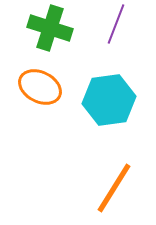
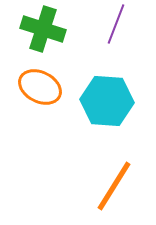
green cross: moved 7 px left, 1 px down
cyan hexagon: moved 2 px left, 1 px down; rotated 12 degrees clockwise
orange line: moved 2 px up
